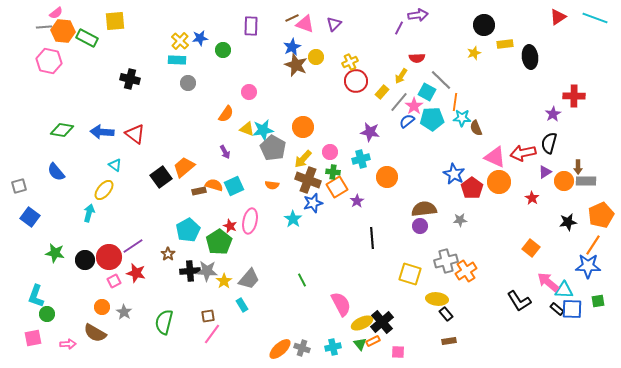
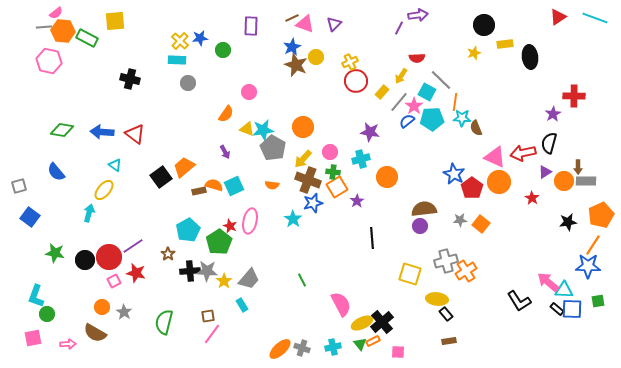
orange square at (531, 248): moved 50 px left, 24 px up
